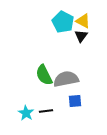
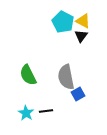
green semicircle: moved 16 px left
gray semicircle: moved 2 px up; rotated 90 degrees counterclockwise
blue square: moved 3 px right, 7 px up; rotated 24 degrees counterclockwise
